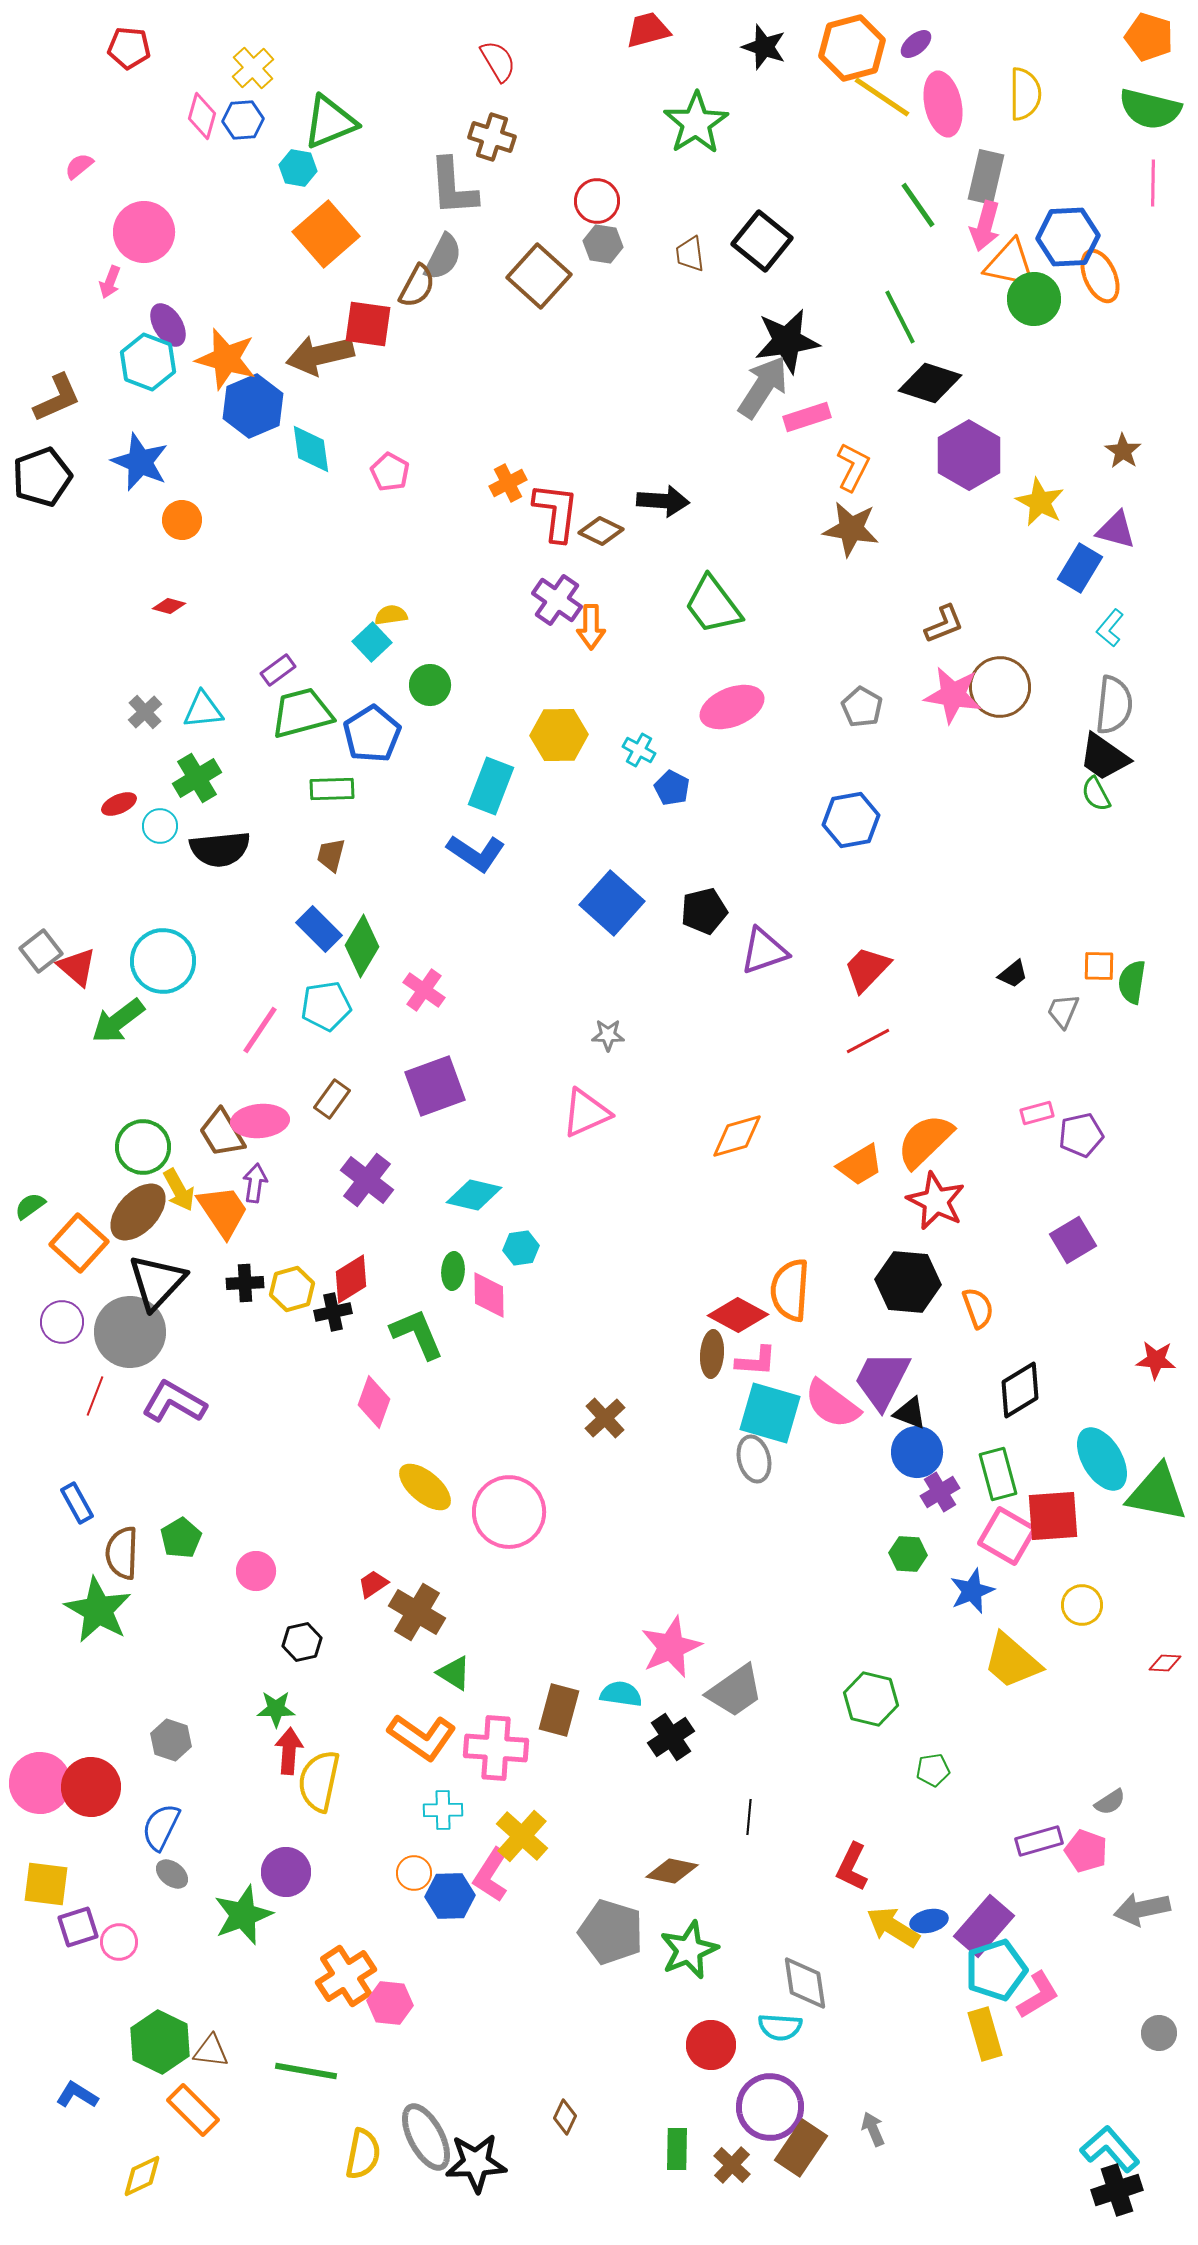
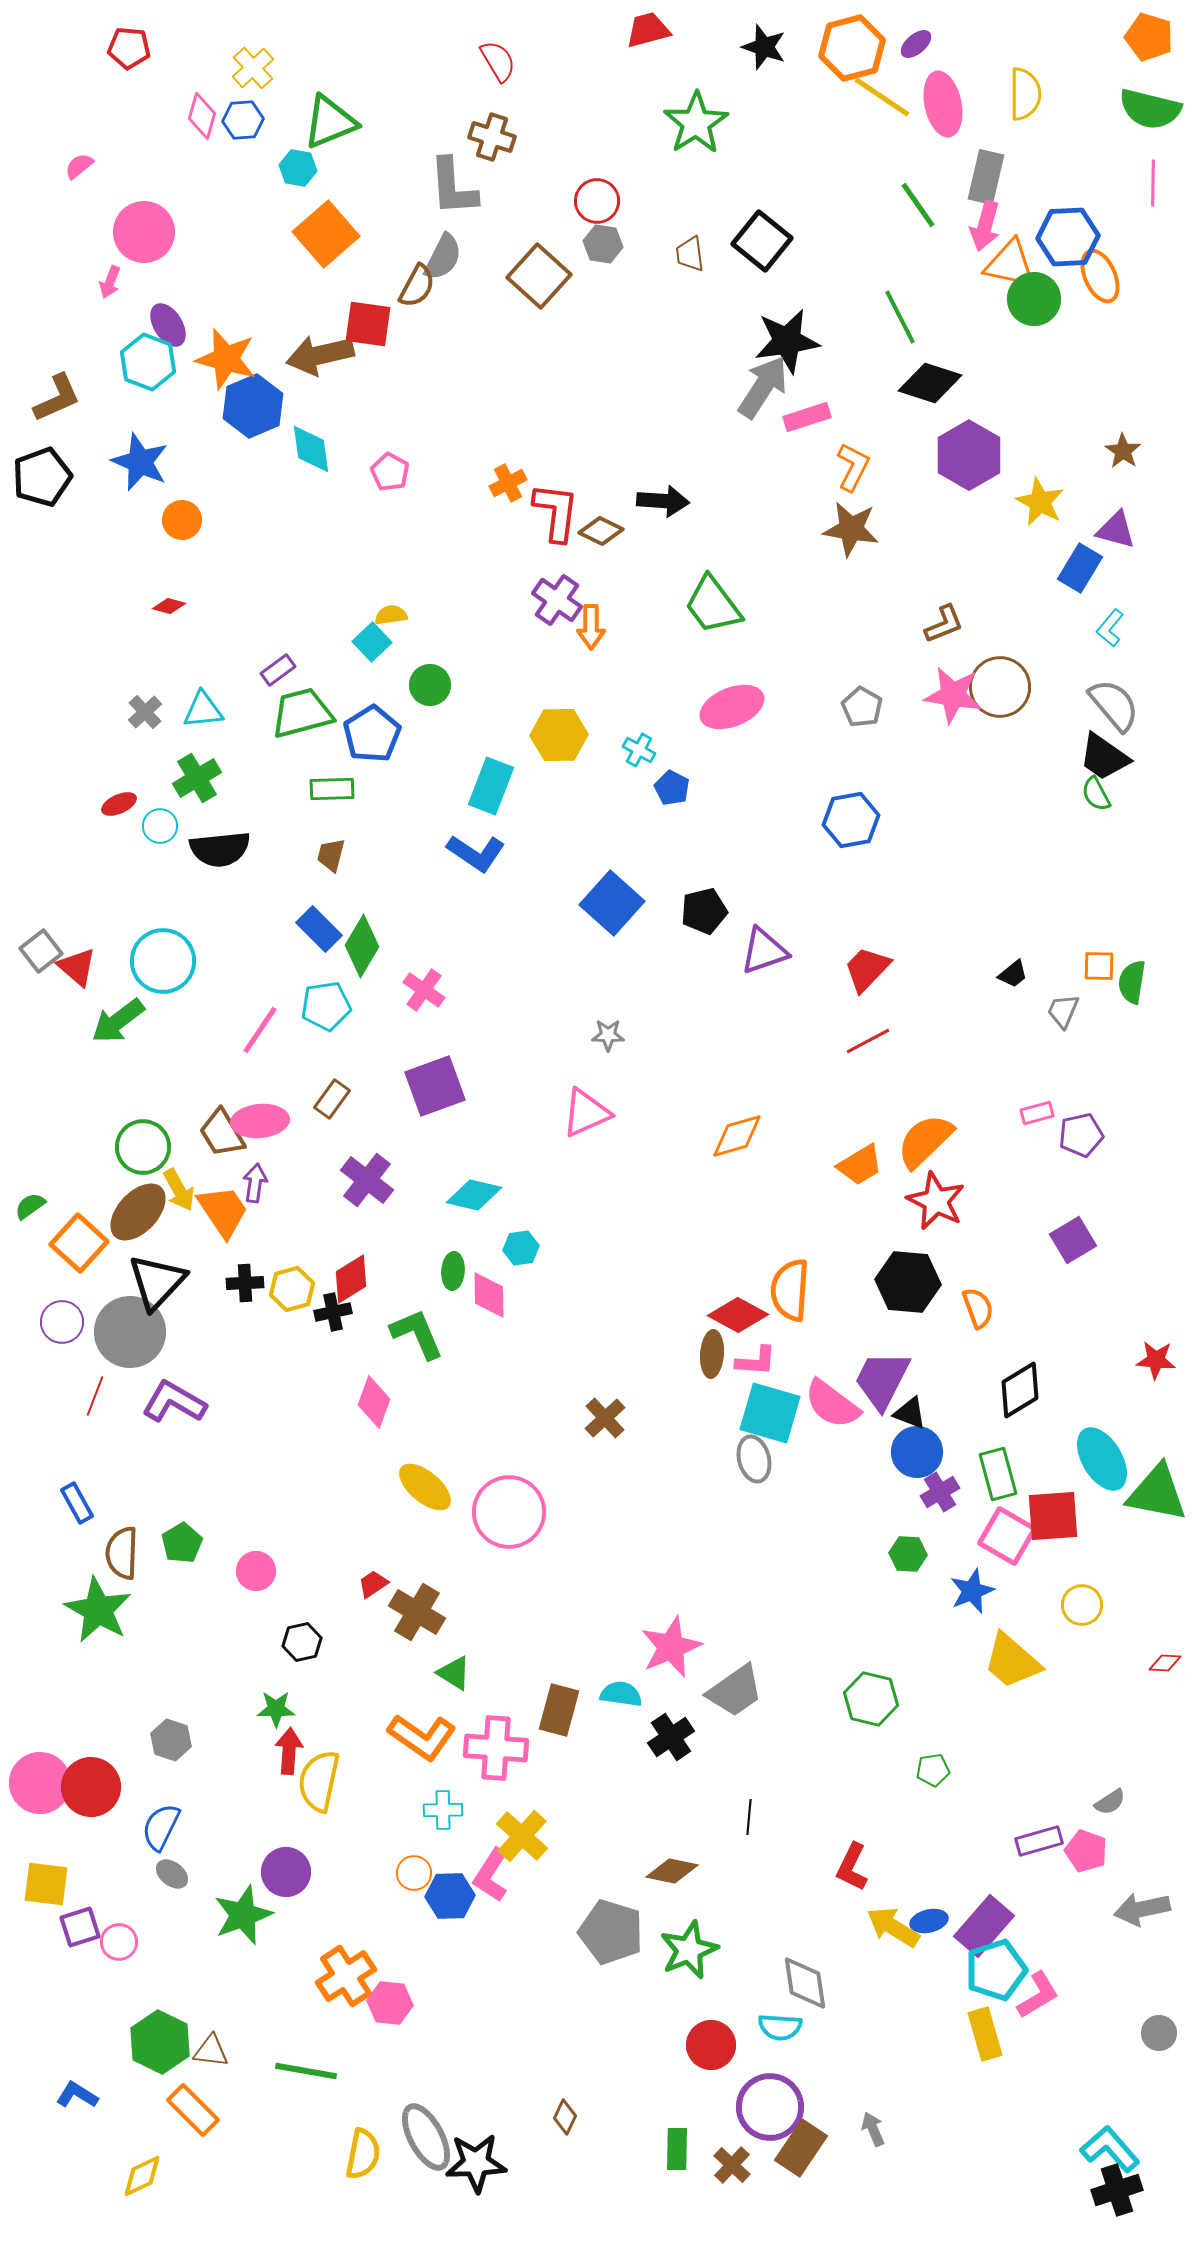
gray semicircle at (1114, 705): rotated 46 degrees counterclockwise
green pentagon at (181, 1538): moved 1 px right, 5 px down
purple square at (78, 1927): moved 2 px right
